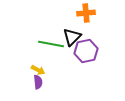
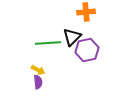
orange cross: moved 1 px up
green line: moved 3 px left, 1 px up; rotated 15 degrees counterclockwise
purple hexagon: moved 1 px right, 1 px up
